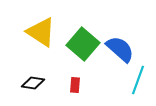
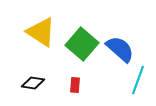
green square: moved 1 px left
